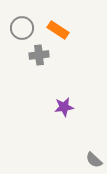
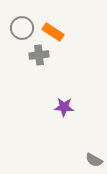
orange rectangle: moved 5 px left, 2 px down
purple star: rotated 12 degrees clockwise
gray semicircle: rotated 12 degrees counterclockwise
